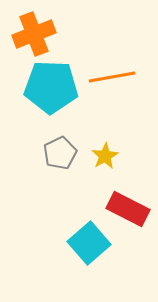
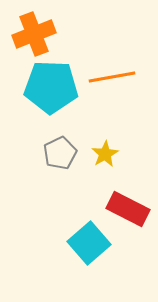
yellow star: moved 2 px up
